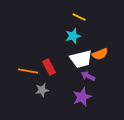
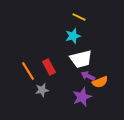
orange semicircle: moved 28 px down
orange line: rotated 48 degrees clockwise
